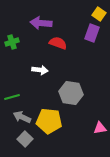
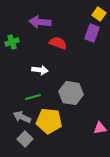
purple arrow: moved 1 px left, 1 px up
green line: moved 21 px right
